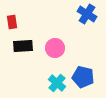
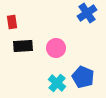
blue cross: moved 1 px up; rotated 24 degrees clockwise
pink circle: moved 1 px right
blue pentagon: rotated 10 degrees clockwise
